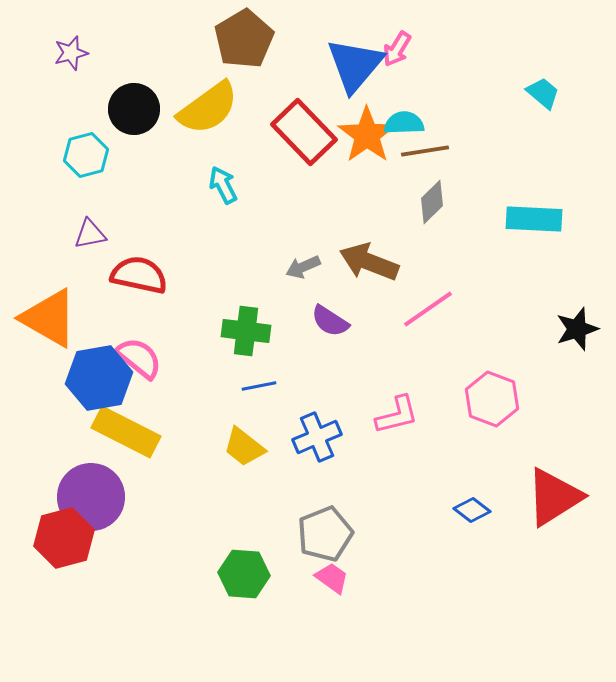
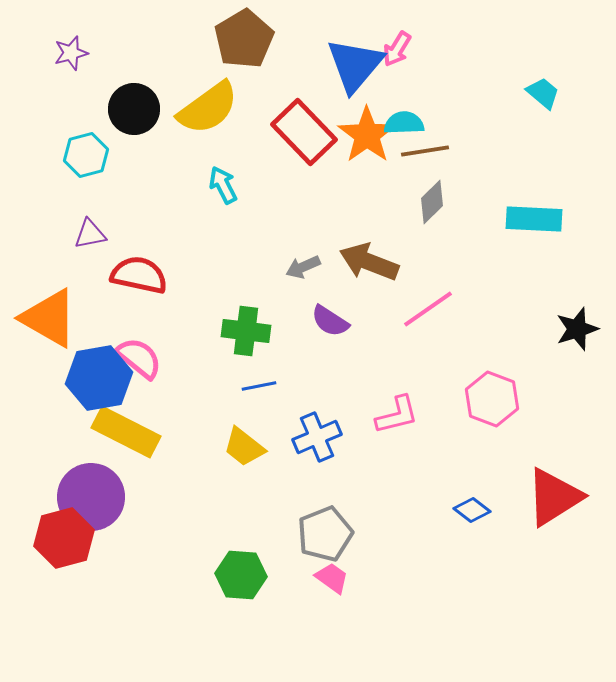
green hexagon: moved 3 px left, 1 px down
